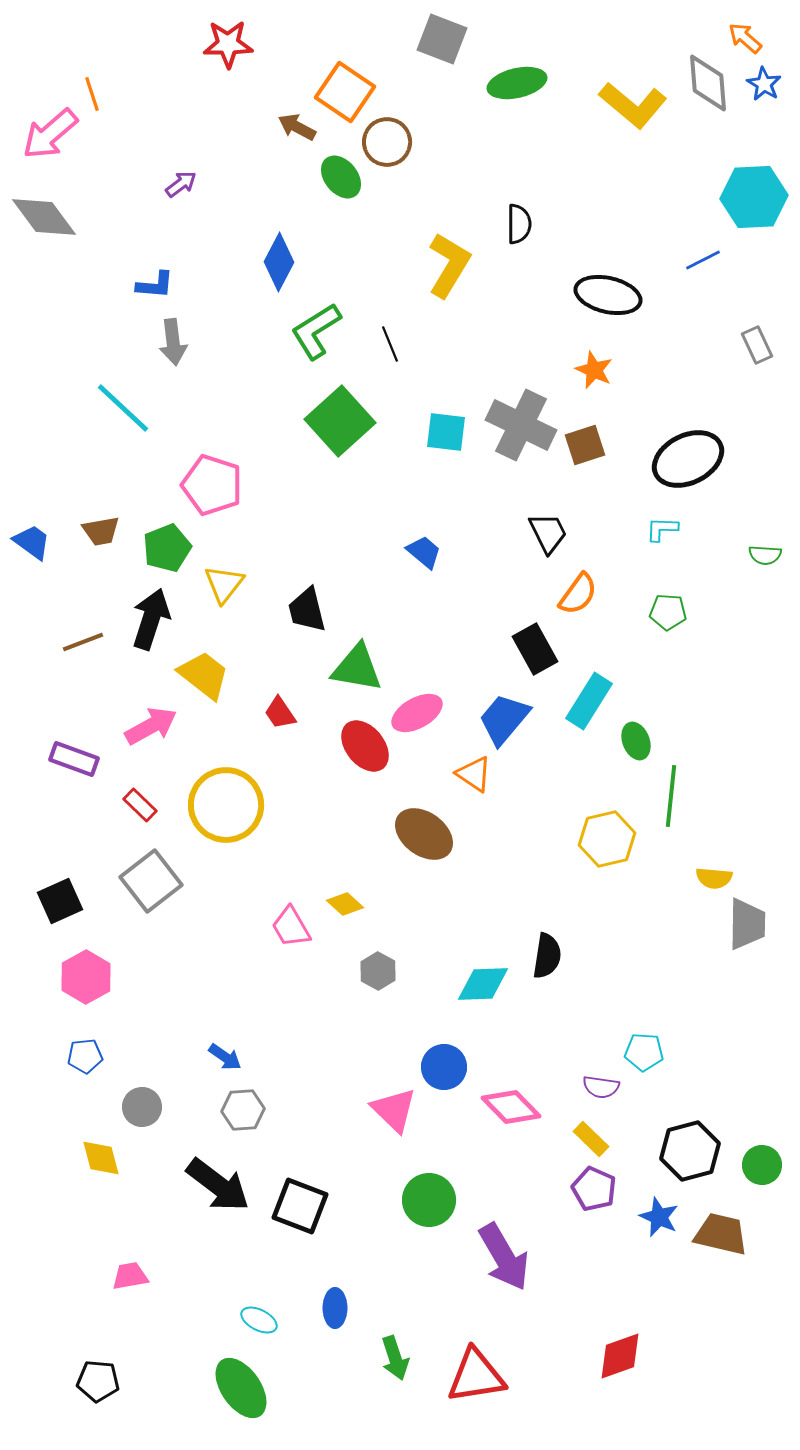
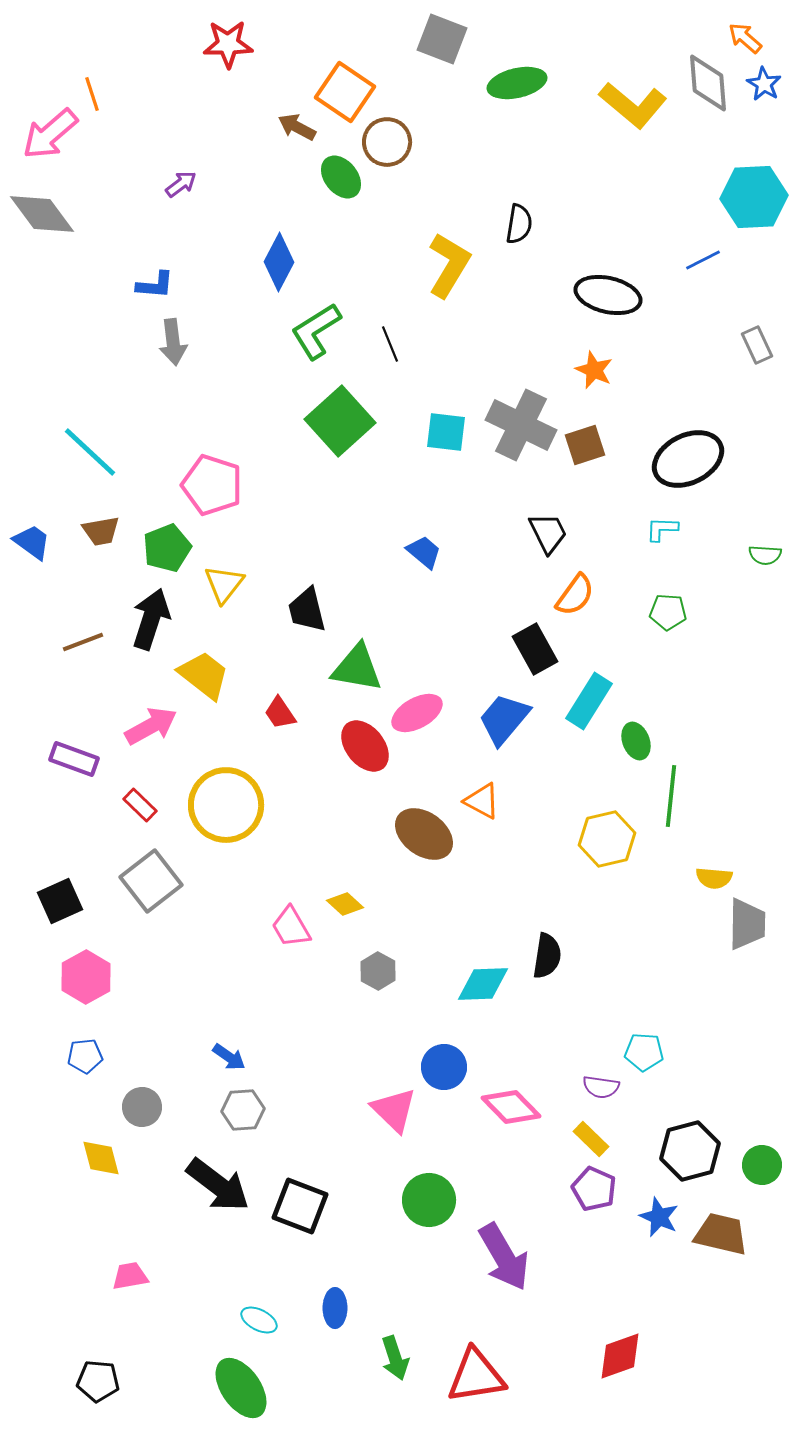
gray diamond at (44, 217): moved 2 px left, 3 px up
black semicircle at (519, 224): rotated 9 degrees clockwise
cyan line at (123, 408): moved 33 px left, 44 px down
orange semicircle at (578, 594): moved 3 px left, 1 px down
orange triangle at (474, 774): moved 8 px right, 27 px down; rotated 6 degrees counterclockwise
blue arrow at (225, 1057): moved 4 px right
